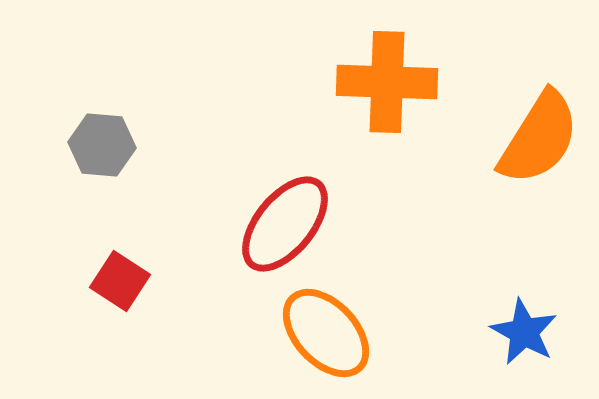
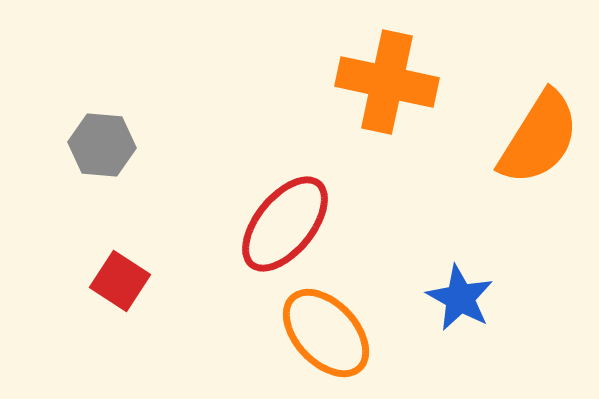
orange cross: rotated 10 degrees clockwise
blue star: moved 64 px left, 34 px up
